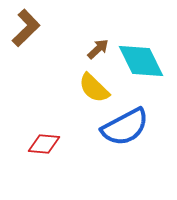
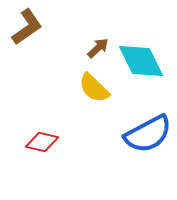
brown L-shape: moved 1 px right, 1 px up; rotated 9 degrees clockwise
brown arrow: moved 1 px up
blue semicircle: moved 23 px right, 7 px down
red diamond: moved 2 px left, 2 px up; rotated 8 degrees clockwise
